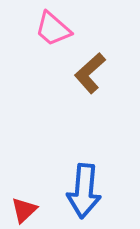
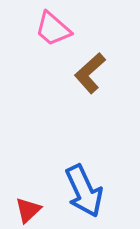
blue arrow: rotated 30 degrees counterclockwise
red triangle: moved 4 px right
